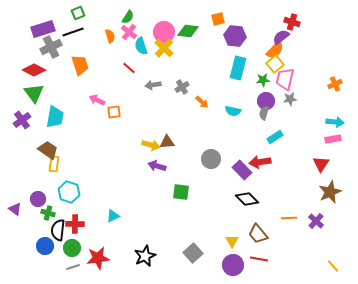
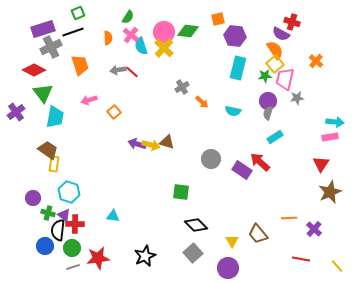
pink cross at (129, 32): moved 2 px right, 3 px down
orange semicircle at (110, 36): moved 2 px left, 2 px down; rotated 16 degrees clockwise
purple semicircle at (281, 37): moved 3 px up; rotated 114 degrees counterclockwise
orange semicircle at (275, 50): rotated 78 degrees counterclockwise
red line at (129, 68): moved 3 px right, 4 px down
green star at (263, 80): moved 2 px right, 4 px up
orange cross at (335, 84): moved 19 px left, 23 px up; rotated 24 degrees counterclockwise
gray arrow at (153, 85): moved 35 px left, 15 px up
green triangle at (34, 93): moved 9 px right
gray star at (290, 99): moved 7 px right, 1 px up
pink arrow at (97, 100): moved 8 px left; rotated 42 degrees counterclockwise
purple circle at (266, 101): moved 2 px right
orange square at (114, 112): rotated 32 degrees counterclockwise
gray semicircle at (264, 113): moved 4 px right
purple cross at (22, 120): moved 6 px left, 8 px up
pink rectangle at (333, 139): moved 3 px left, 2 px up
brown triangle at (167, 142): rotated 21 degrees clockwise
red arrow at (260, 162): rotated 50 degrees clockwise
purple arrow at (157, 166): moved 20 px left, 22 px up
purple rectangle at (242, 170): rotated 12 degrees counterclockwise
purple circle at (38, 199): moved 5 px left, 1 px up
black diamond at (247, 199): moved 51 px left, 26 px down
purple triangle at (15, 209): moved 49 px right, 6 px down
cyan triangle at (113, 216): rotated 32 degrees clockwise
purple cross at (316, 221): moved 2 px left, 8 px down
red line at (259, 259): moved 42 px right
purple circle at (233, 265): moved 5 px left, 3 px down
yellow line at (333, 266): moved 4 px right
